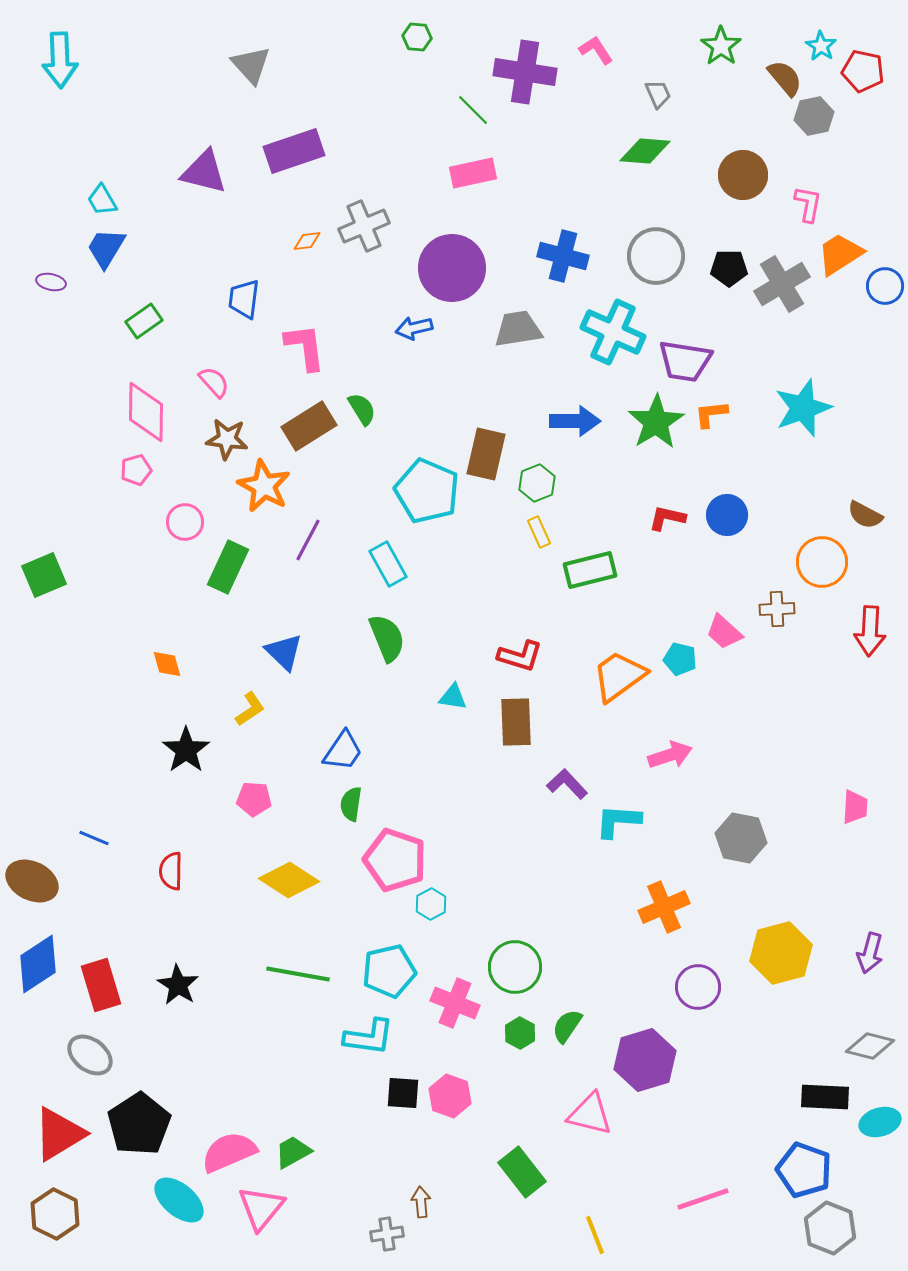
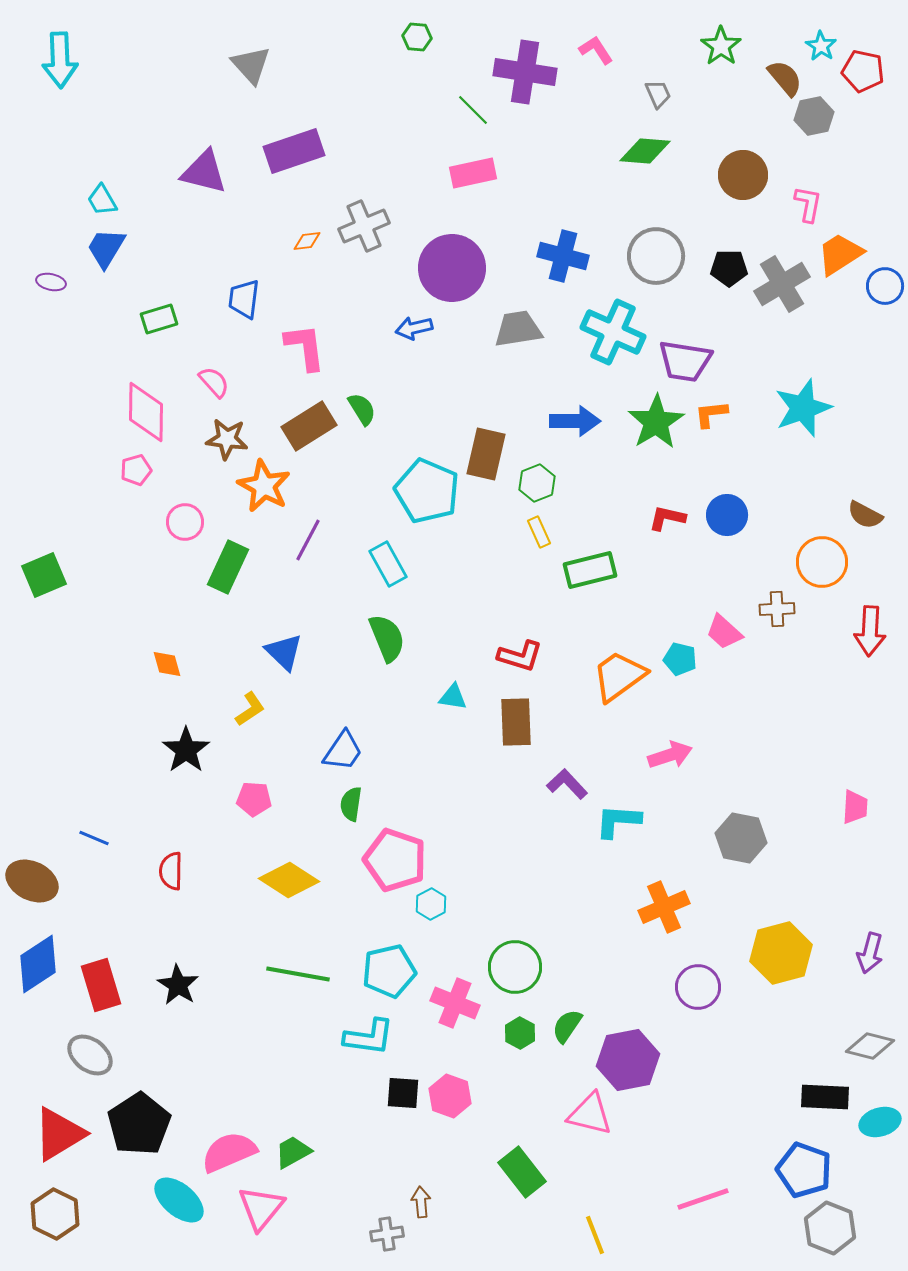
green rectangle at (144, 321): moved 15 px right, 2 px up; rotated 18 degrees clockwise
purple hexagon at (645, 1060): moved 17 px left; rotated 6 degrees clockwise
